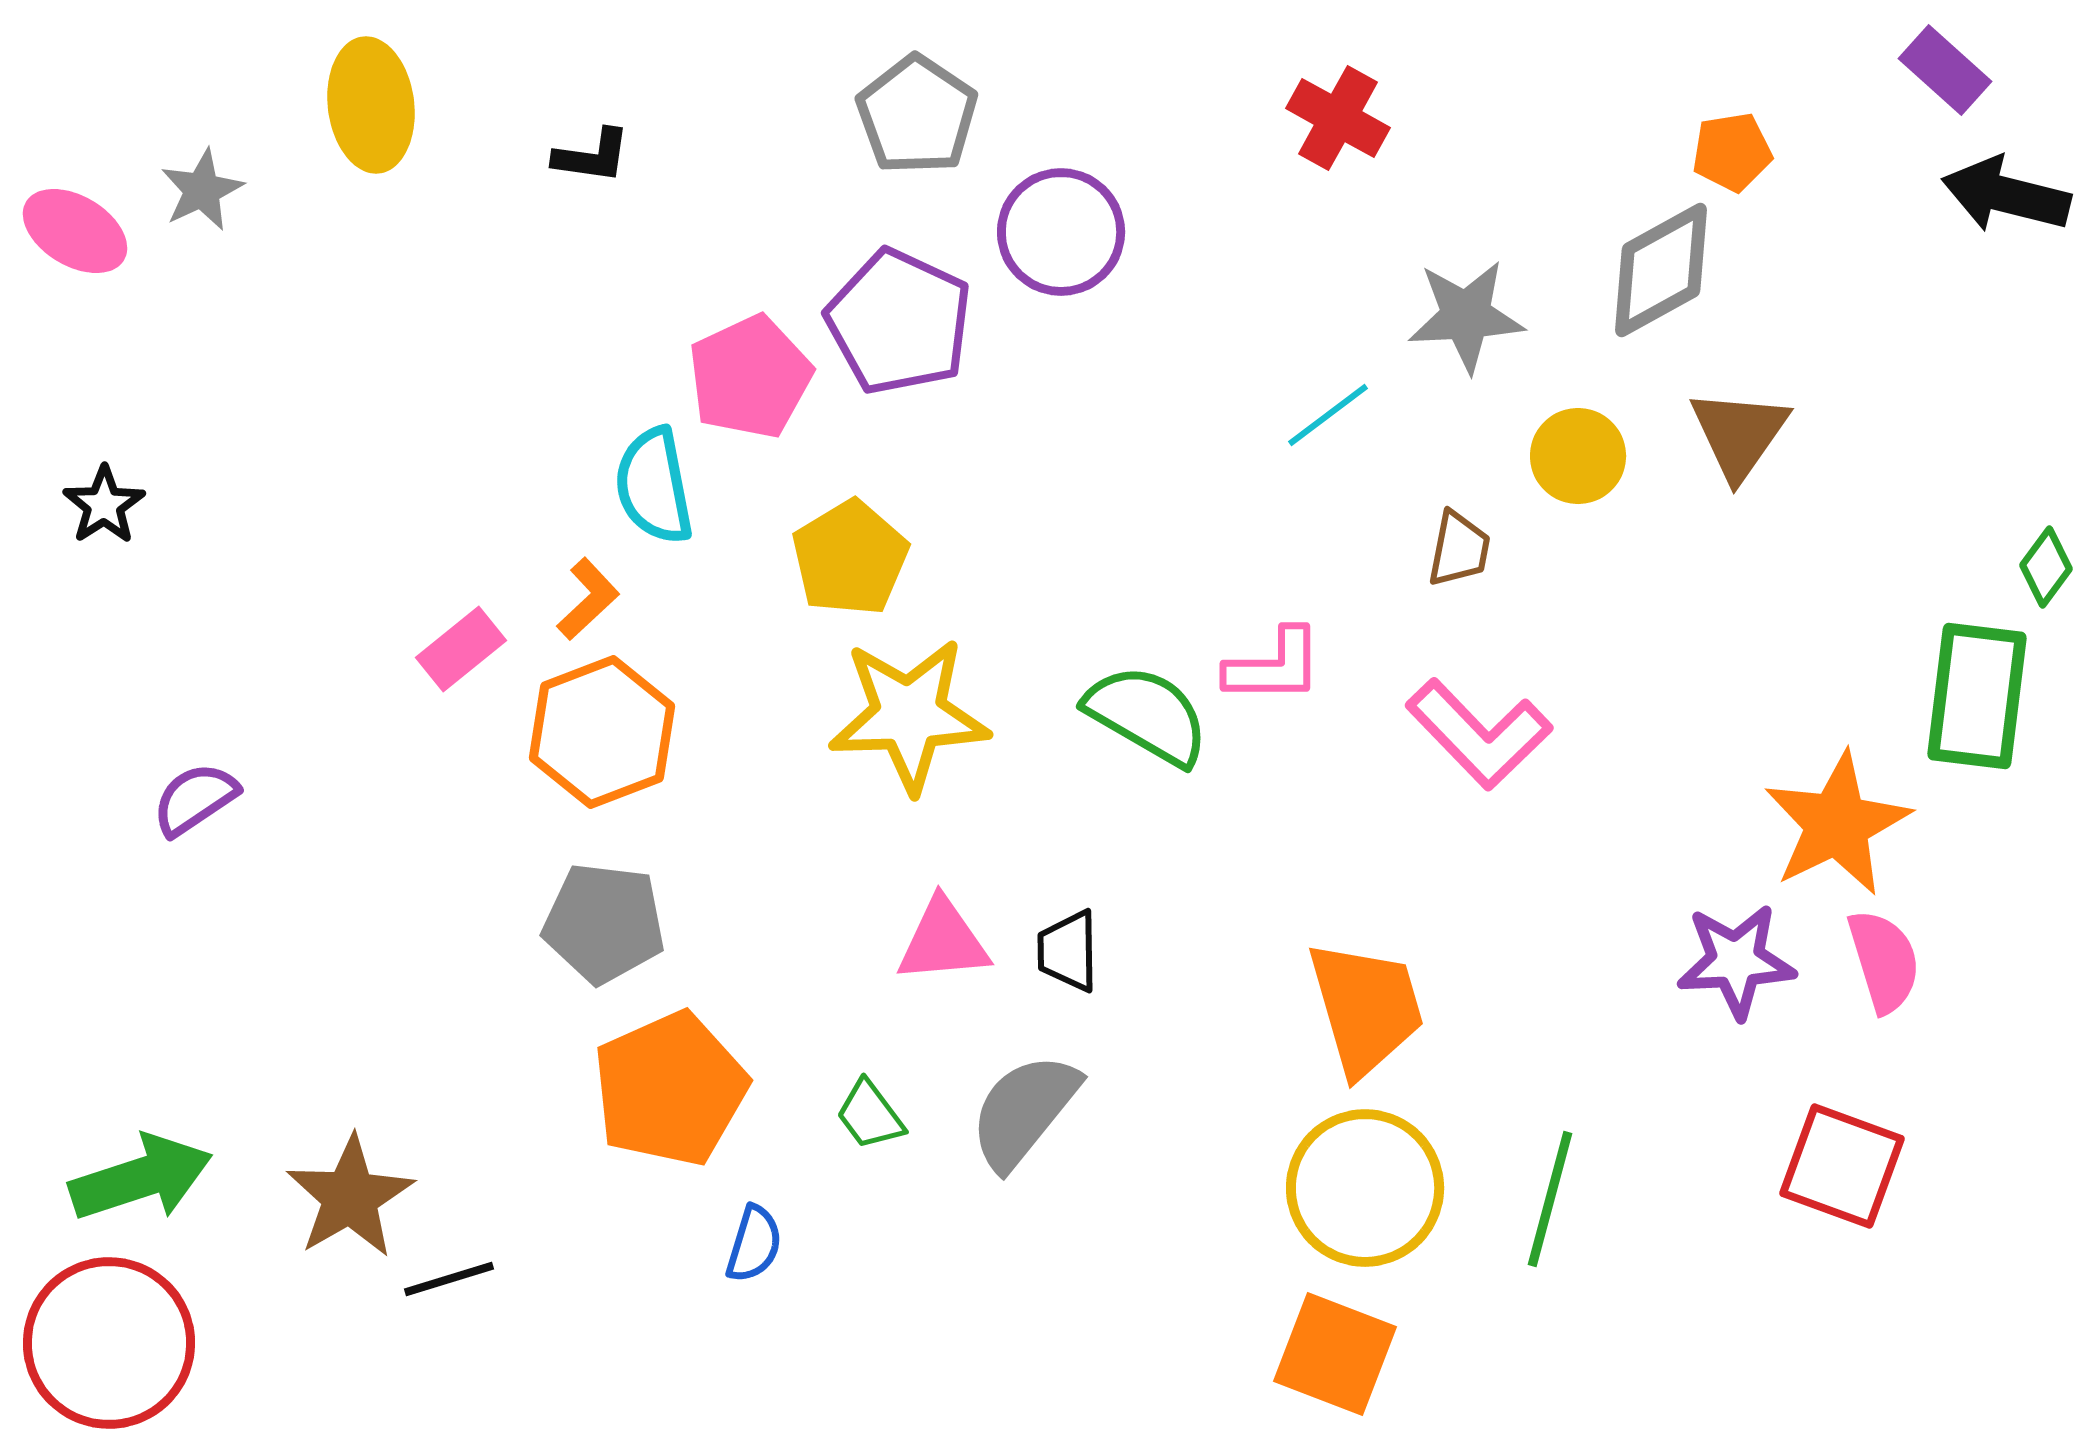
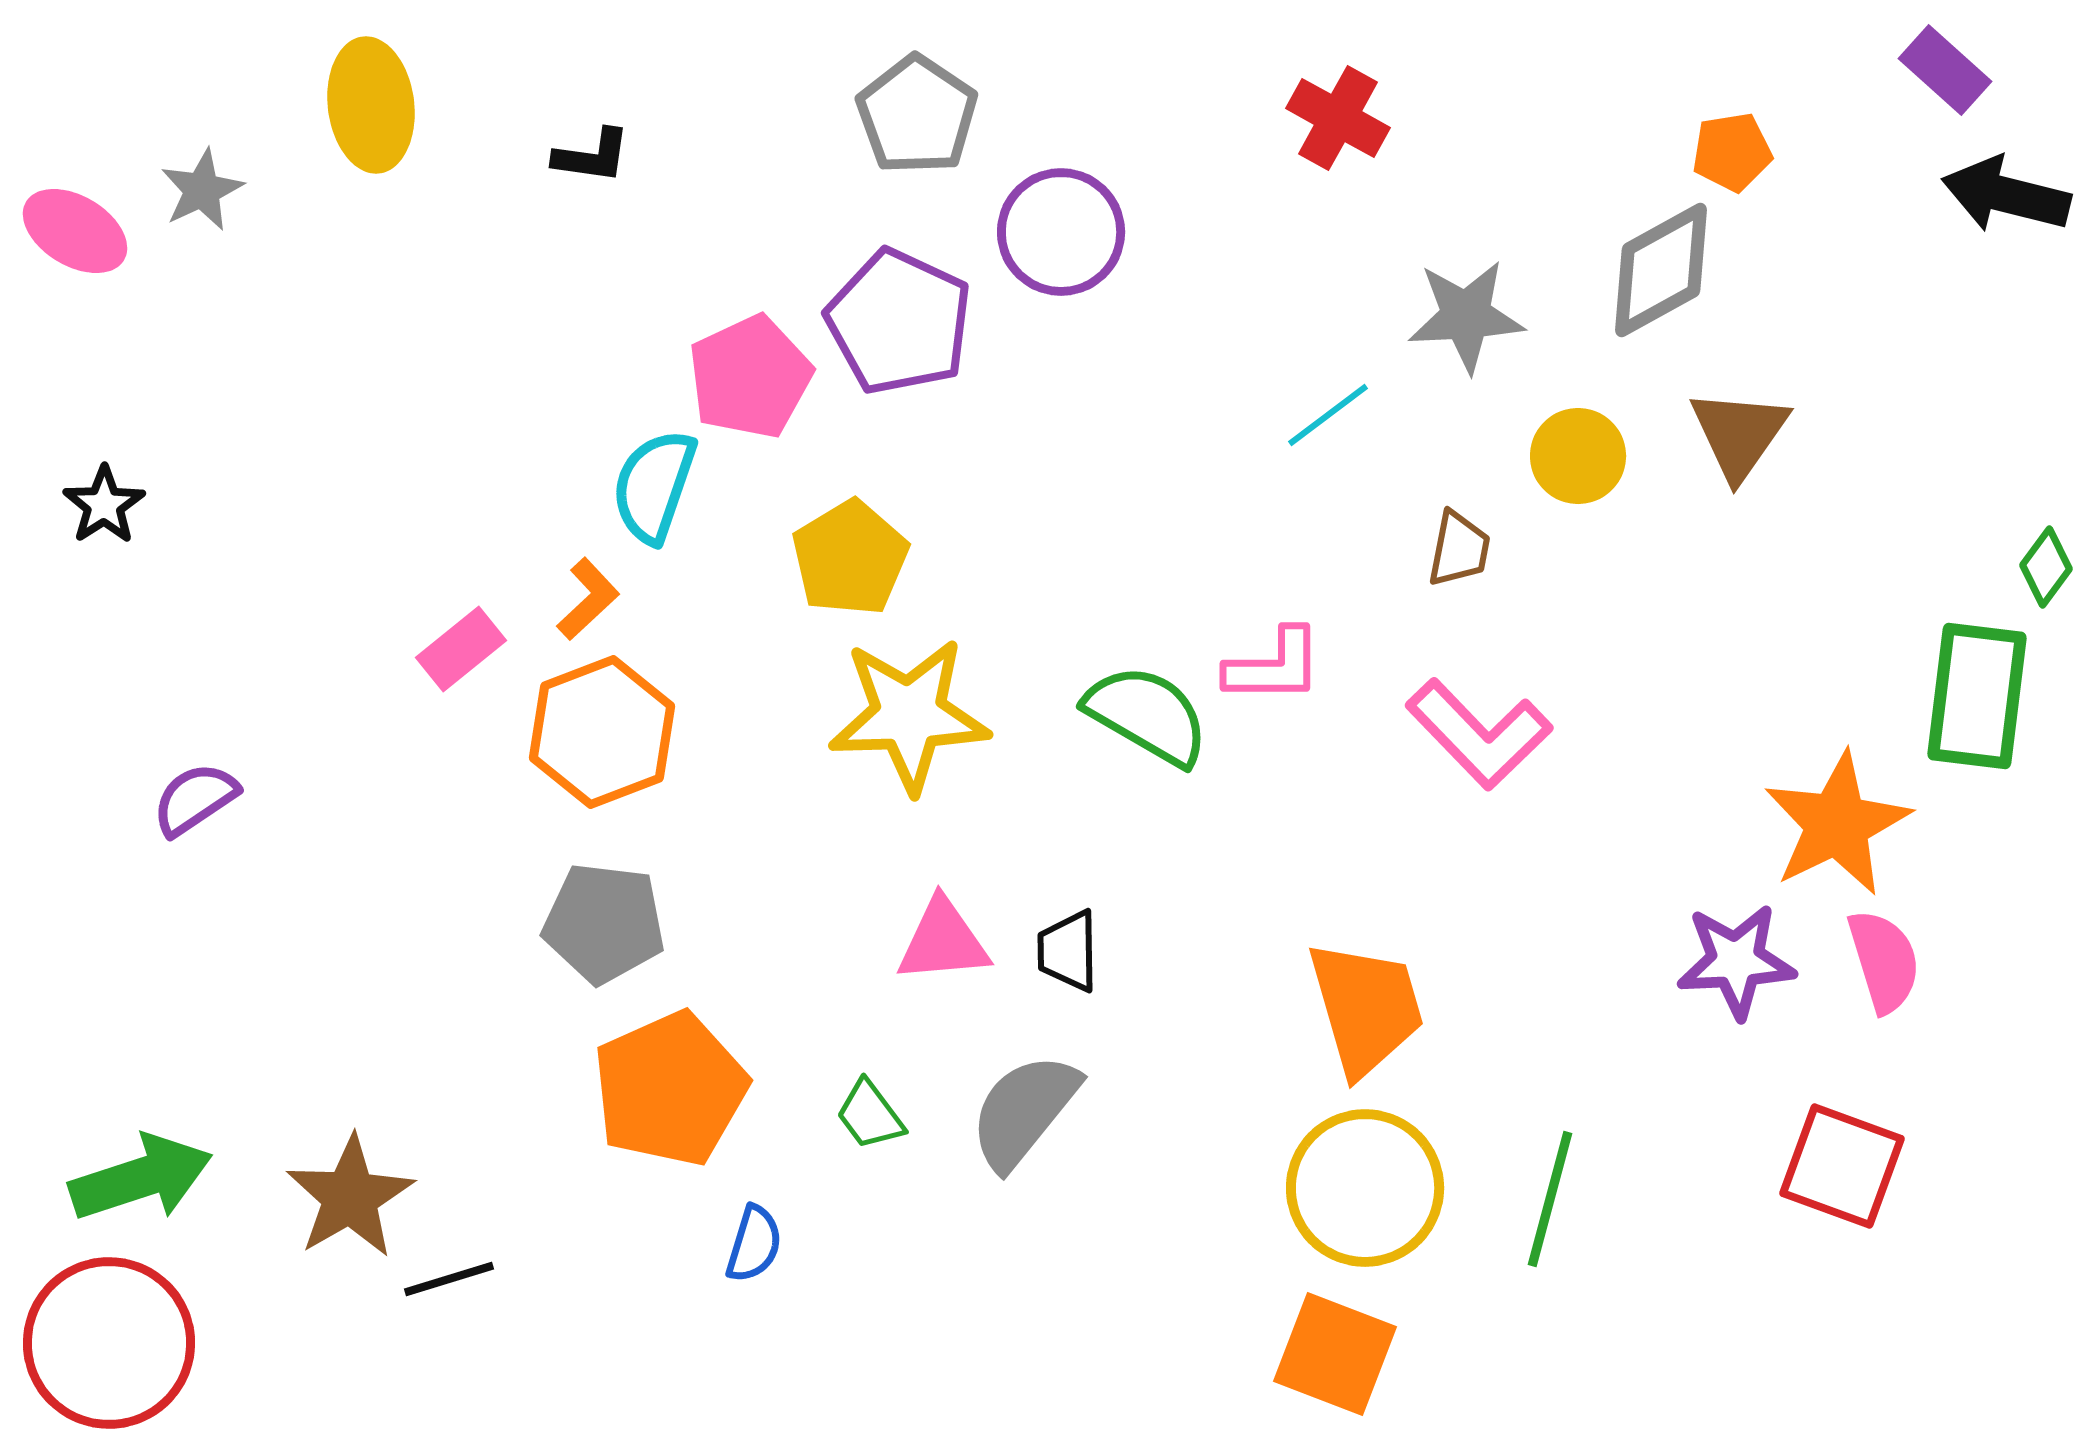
cyan semicircle at (654, 486): rotated 30 degrees clockwise
